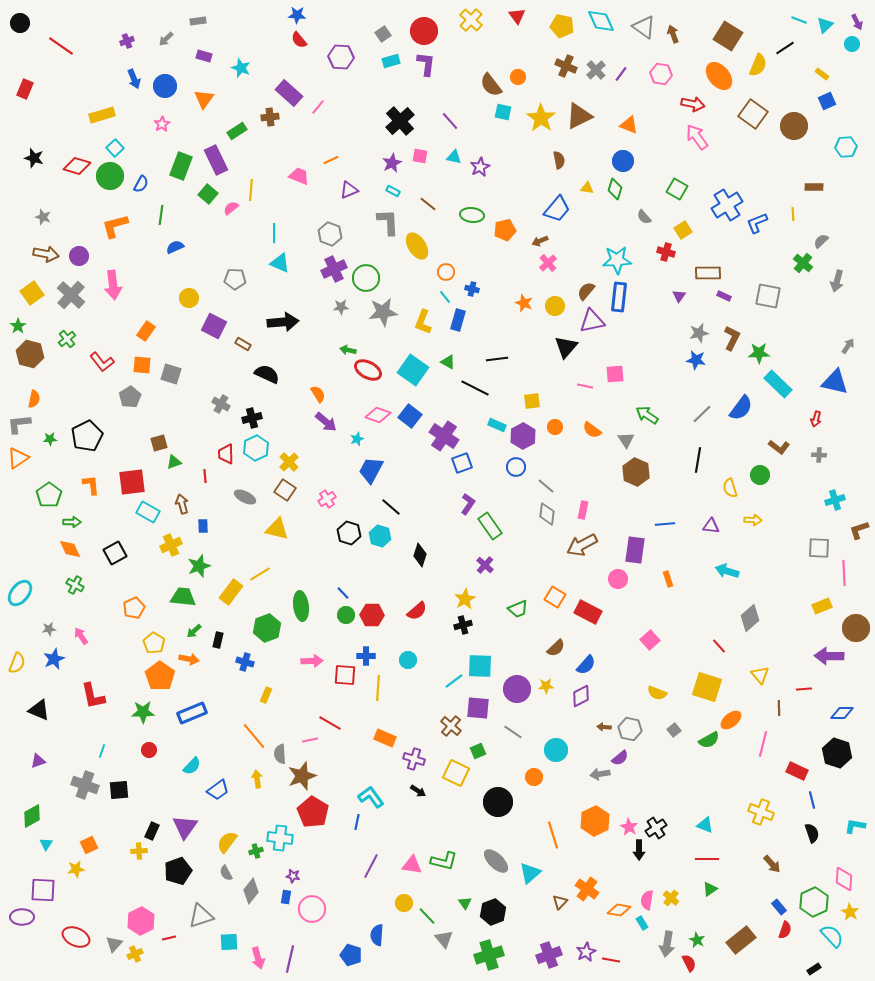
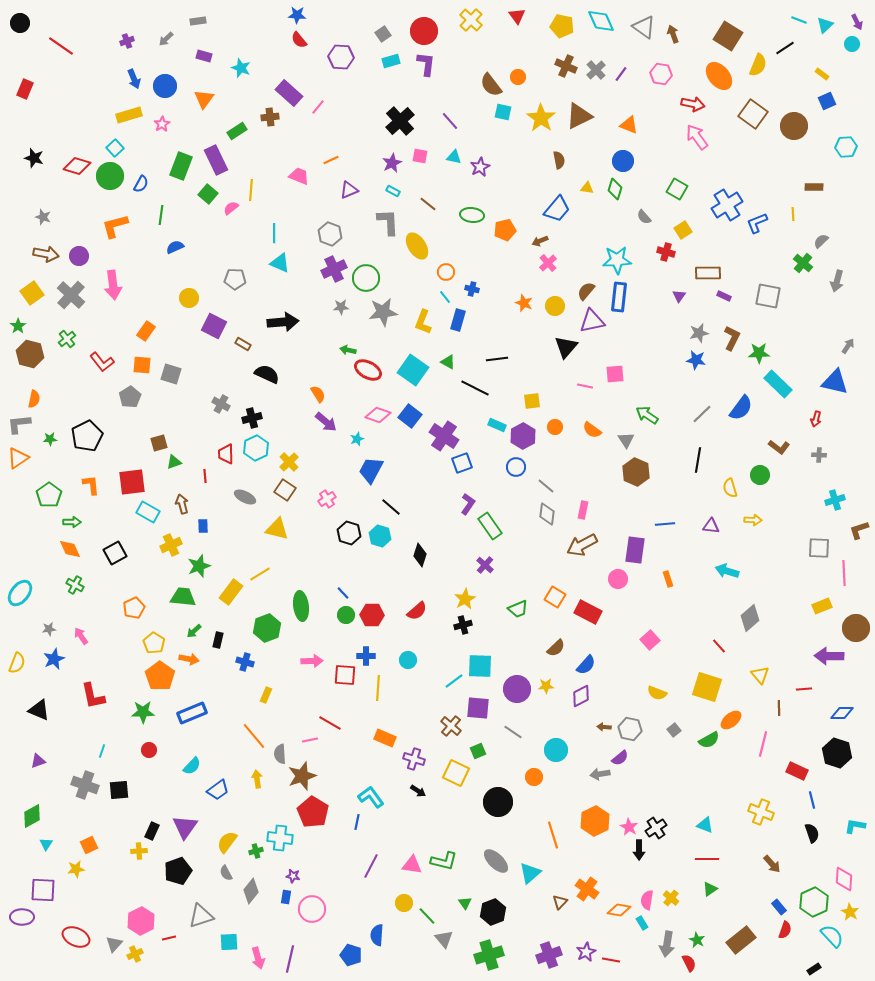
yellow rectangle at (102, 115): moved 27 px right
